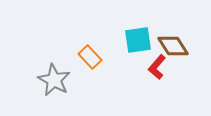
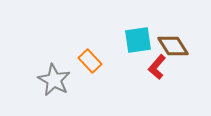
orange rectangle: moved 4 px down
